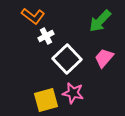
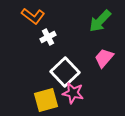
white cross: moved 2 px right, 1 px down
white square: moved 2 px left, 13 px down
